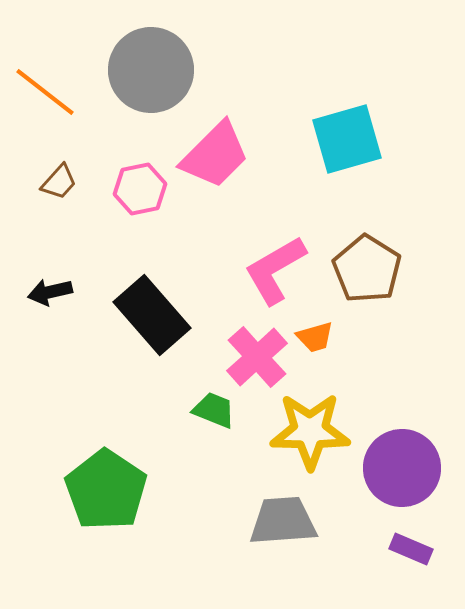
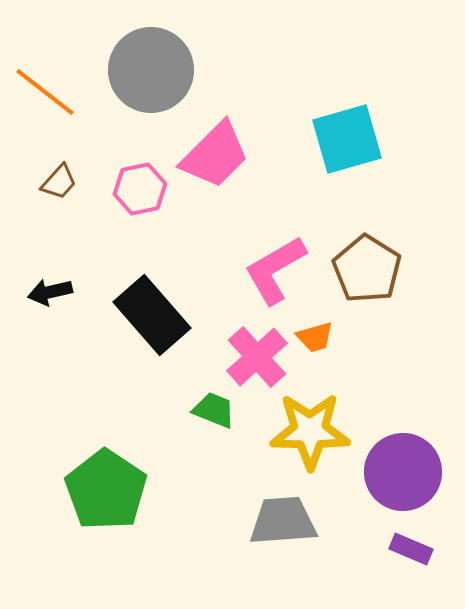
purple circle: moved 1 px right, 4 px down
